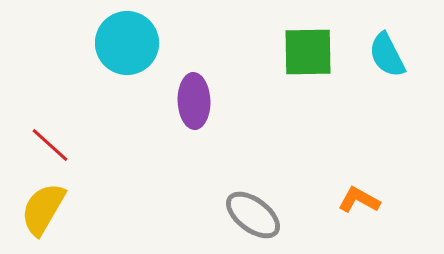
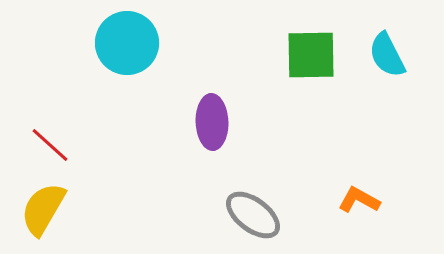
green square: moved 3 px right, 3 px down
purple ellipse: moved 18 px right, 21 px down
